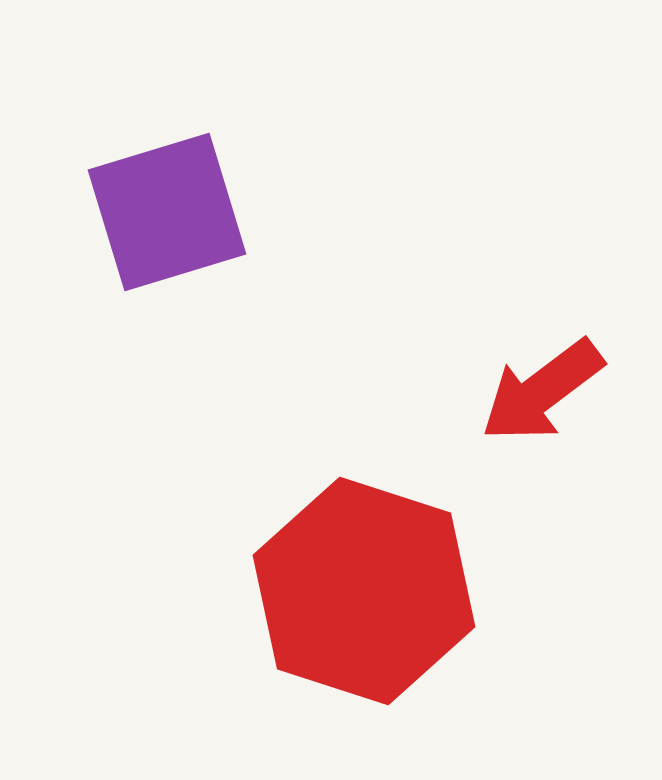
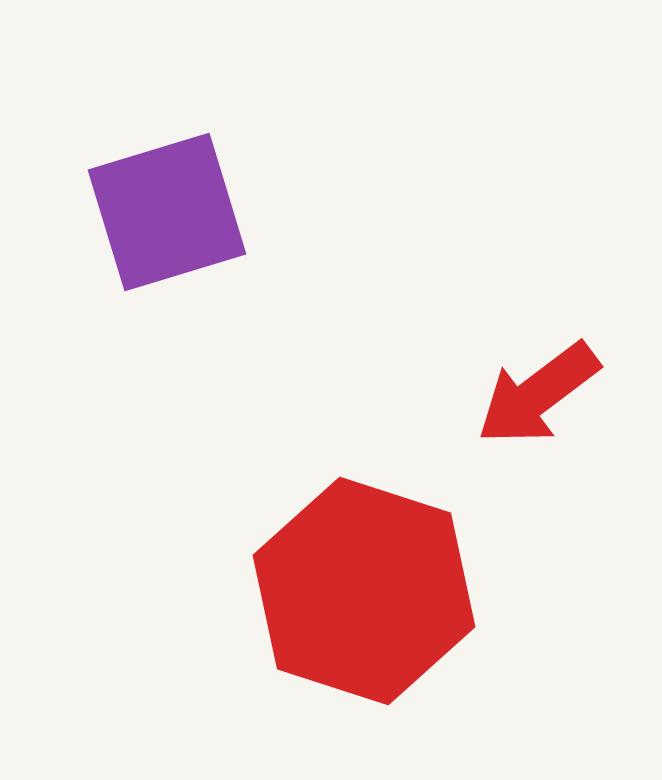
red arrow: moved 4 px left, 3 px down
